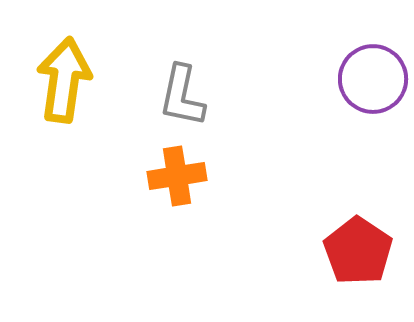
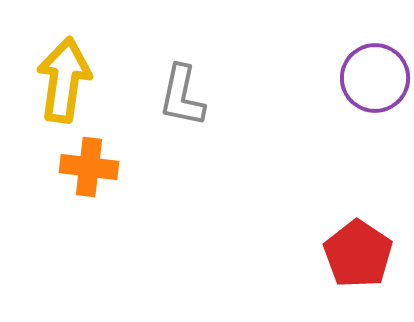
purple circle: moved 2 px right, 1 px up
orange cross: moved 88 px left, 9 px up; rotated 16 degrees clockwise
red pentagon: moved 3 px down
